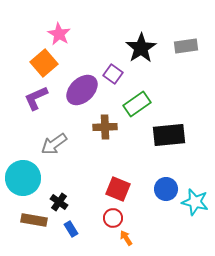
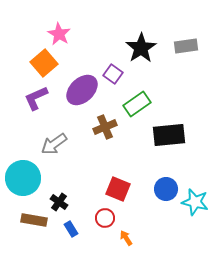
brown cross: rotated 20 degrees counterclockwise
red circle: moved 8 px left
